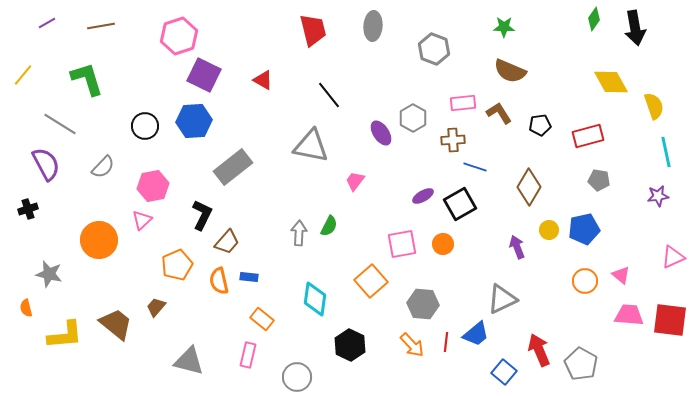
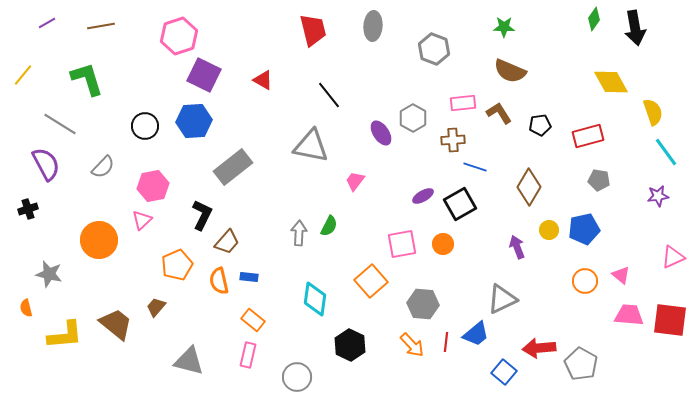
yellow semicircle at (654, 106): moved 1 px left, 6 px down
cyan line at (666, 152): rotated 24 degrees counterclockwise
orange rectangle at (262, 319): moved 9 px left, 1 px down
red arrow at (539, 350): moved 2 px up; rotated 72 degrees counterclockwise
